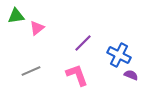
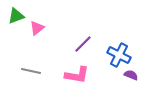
green triangle: rotated 12 degrees counterclockwise
purple line: moved 1 px down
gray line: rotated 36 degrees clockwise
pink L-shape: rotated 120 degrees clockwise
